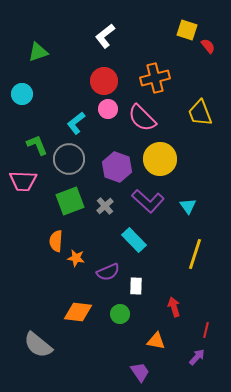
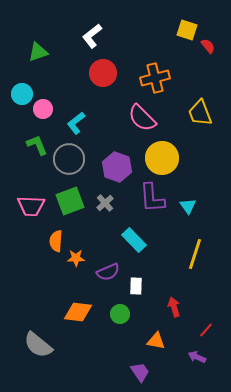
white L-shape: moved 13 px left
red circle: moved 1 px left, 8 px up
pink circle: moved 65 px left
yellow circle: moved 2 px right, 1 px up
pink trapezoid: moved 8 px right, 25 px down
purple L-shape: moved 4 px right, 3 px up; rotated 44 degrees clockwise
gray cross: moved 3 px up
orange star: rotated 12 degrees counterclockwise
red line: rotated 28 degrees clockwise
purple arrow: rotated 108 degrees counterclockwise
